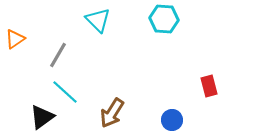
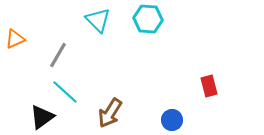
cyan hexagon: moved 16 px left
orange triangle: rotated 10 degrees clockwise
brown arrow: moved 2 px left
